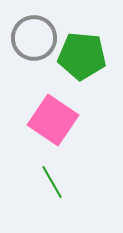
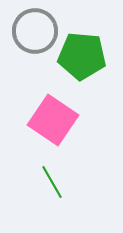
gray circle: moved 1 px right, 7 px up
